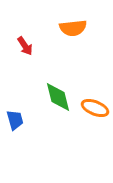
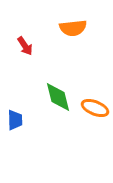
blue trapezoid: rotated 15 degrees clockwise
